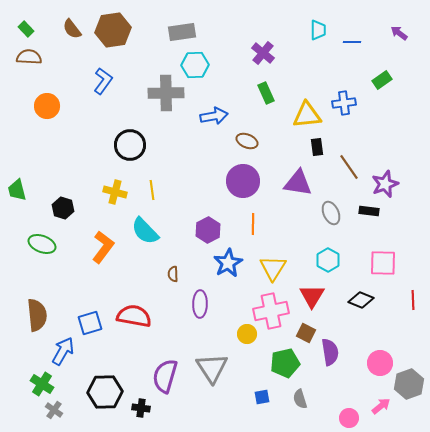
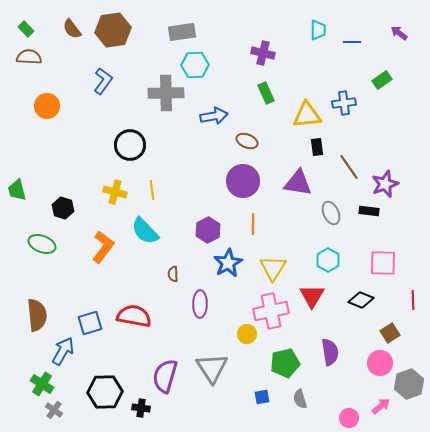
purple cross at (263, 53): rotated 25 degrees counterclockwise
brown square at (306, 333): moved 84 px right; rotated 30 degrees clockwise
